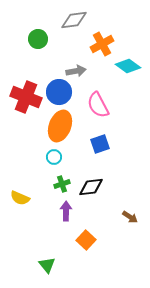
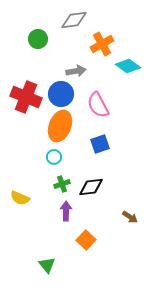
blue circle: moved 2 px right, 2 px down
